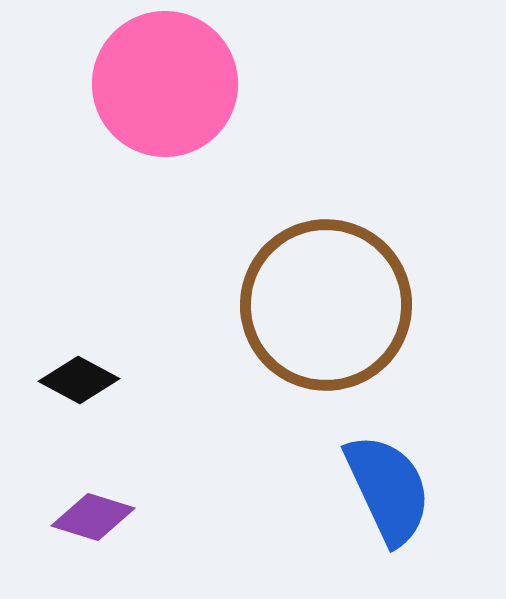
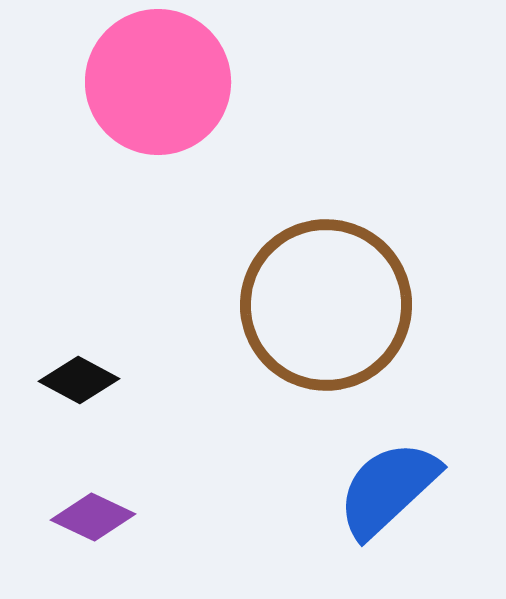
pink circle: moved 7 px left, 2 px up
blue semicircle: rotated 108 degrees counterclockwise
purple diamond: rotated 8 degrees clockwise
